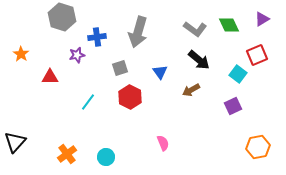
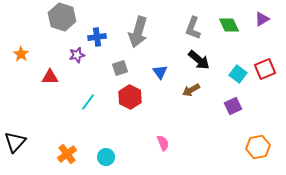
gray L-shape: moved 2 px left, 1 px up; rotated 75 degrees clockwise
red square: moved 8 px right, 14 px down
